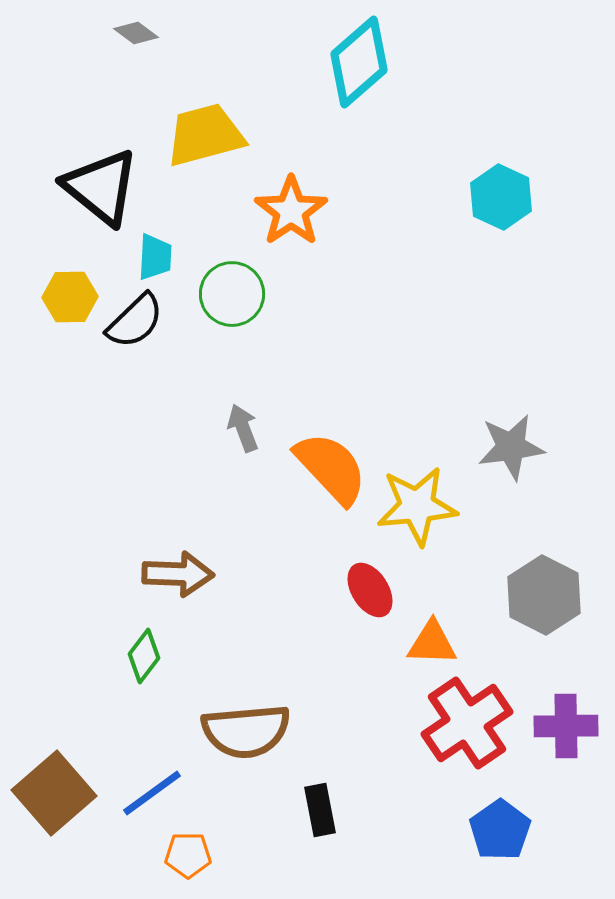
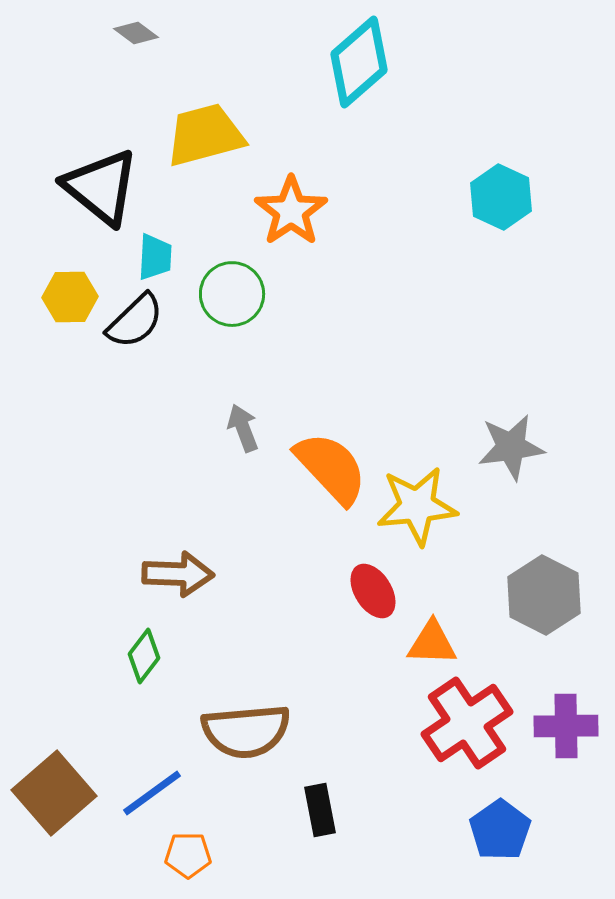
red ellipse: moved 3 px right, 1 px down
